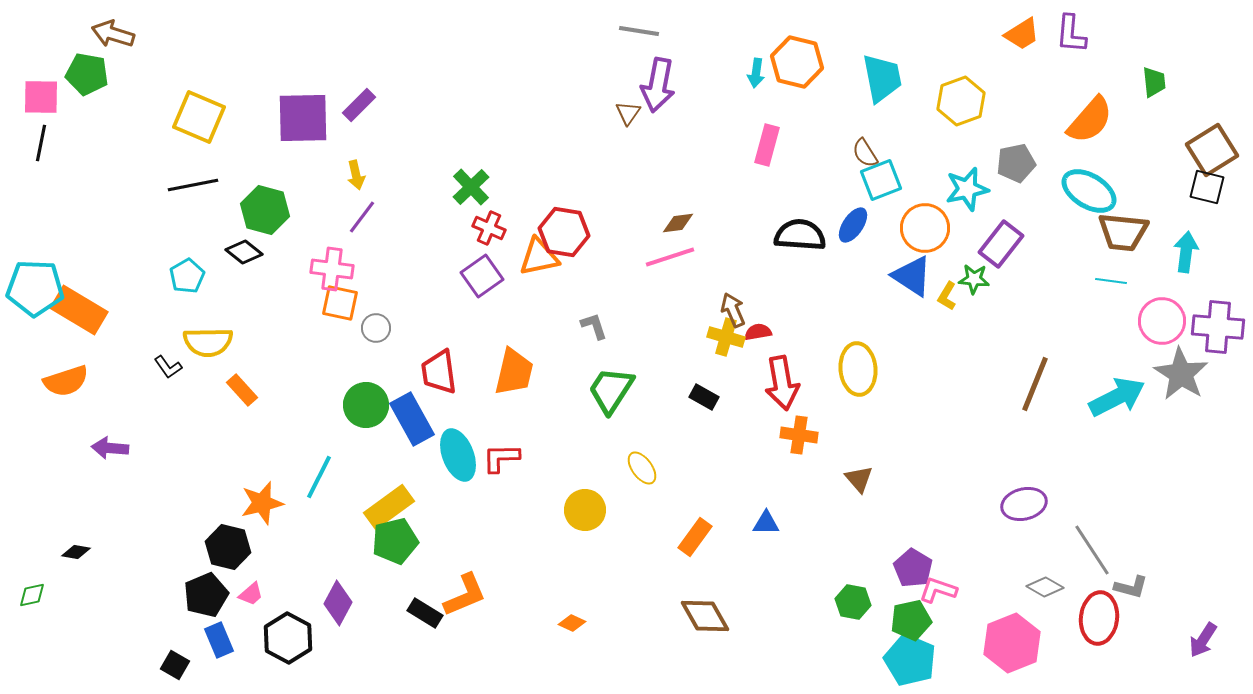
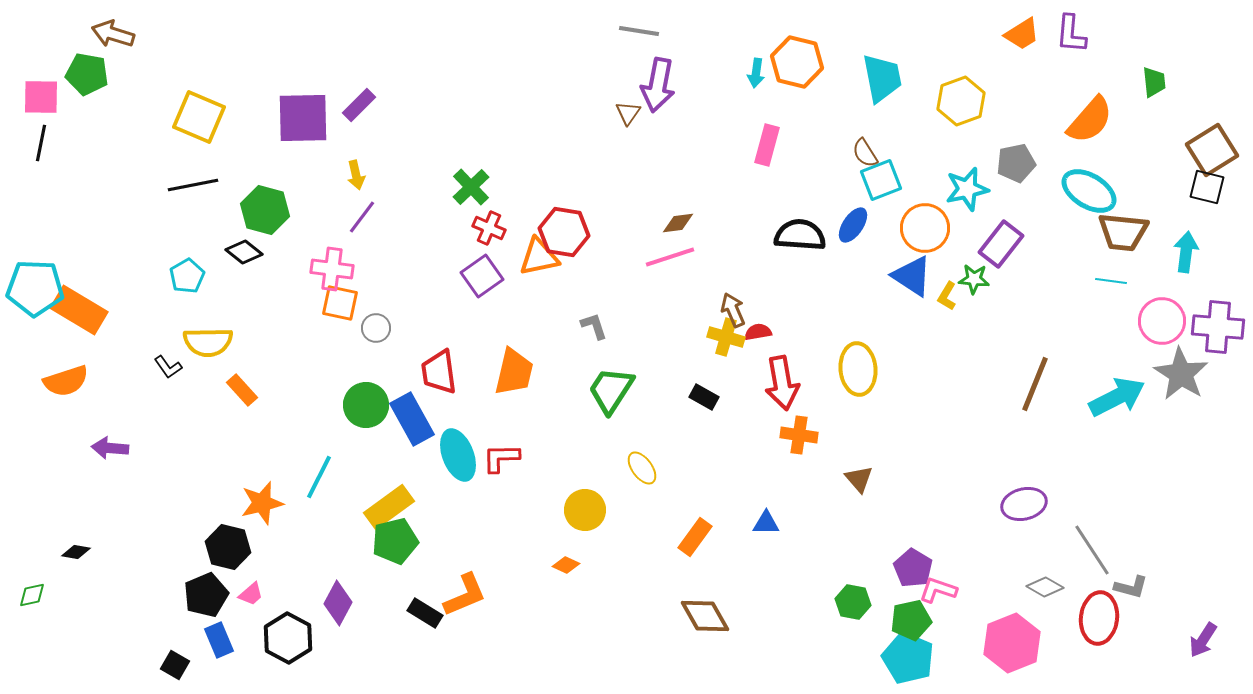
orange diamond at (572, 623): moved 6 px left, 58 px up
cyan pentagon at (910, 660): moved 2 px left, 2 px up
